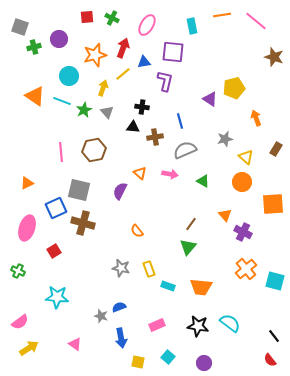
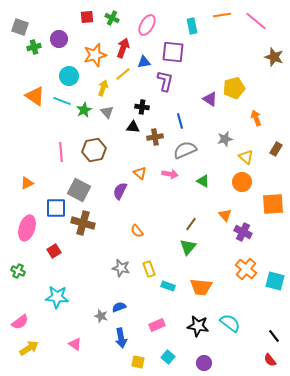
gray square at (79, 190): rotated 15 degrees clockwise
blue square at (56, 208): rotated 25 degrees clockwise
orange cross at (246, 269): rotated 10 degrees counterclockwise
